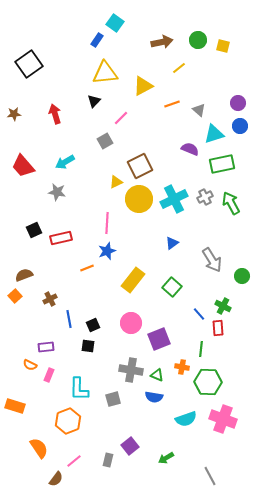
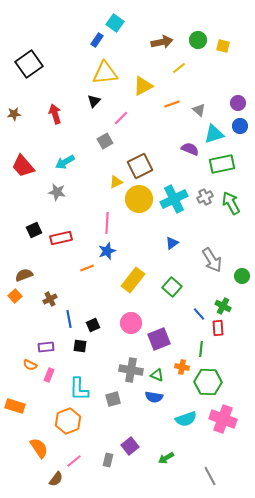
black square at (88, 346): moved 8 px left
